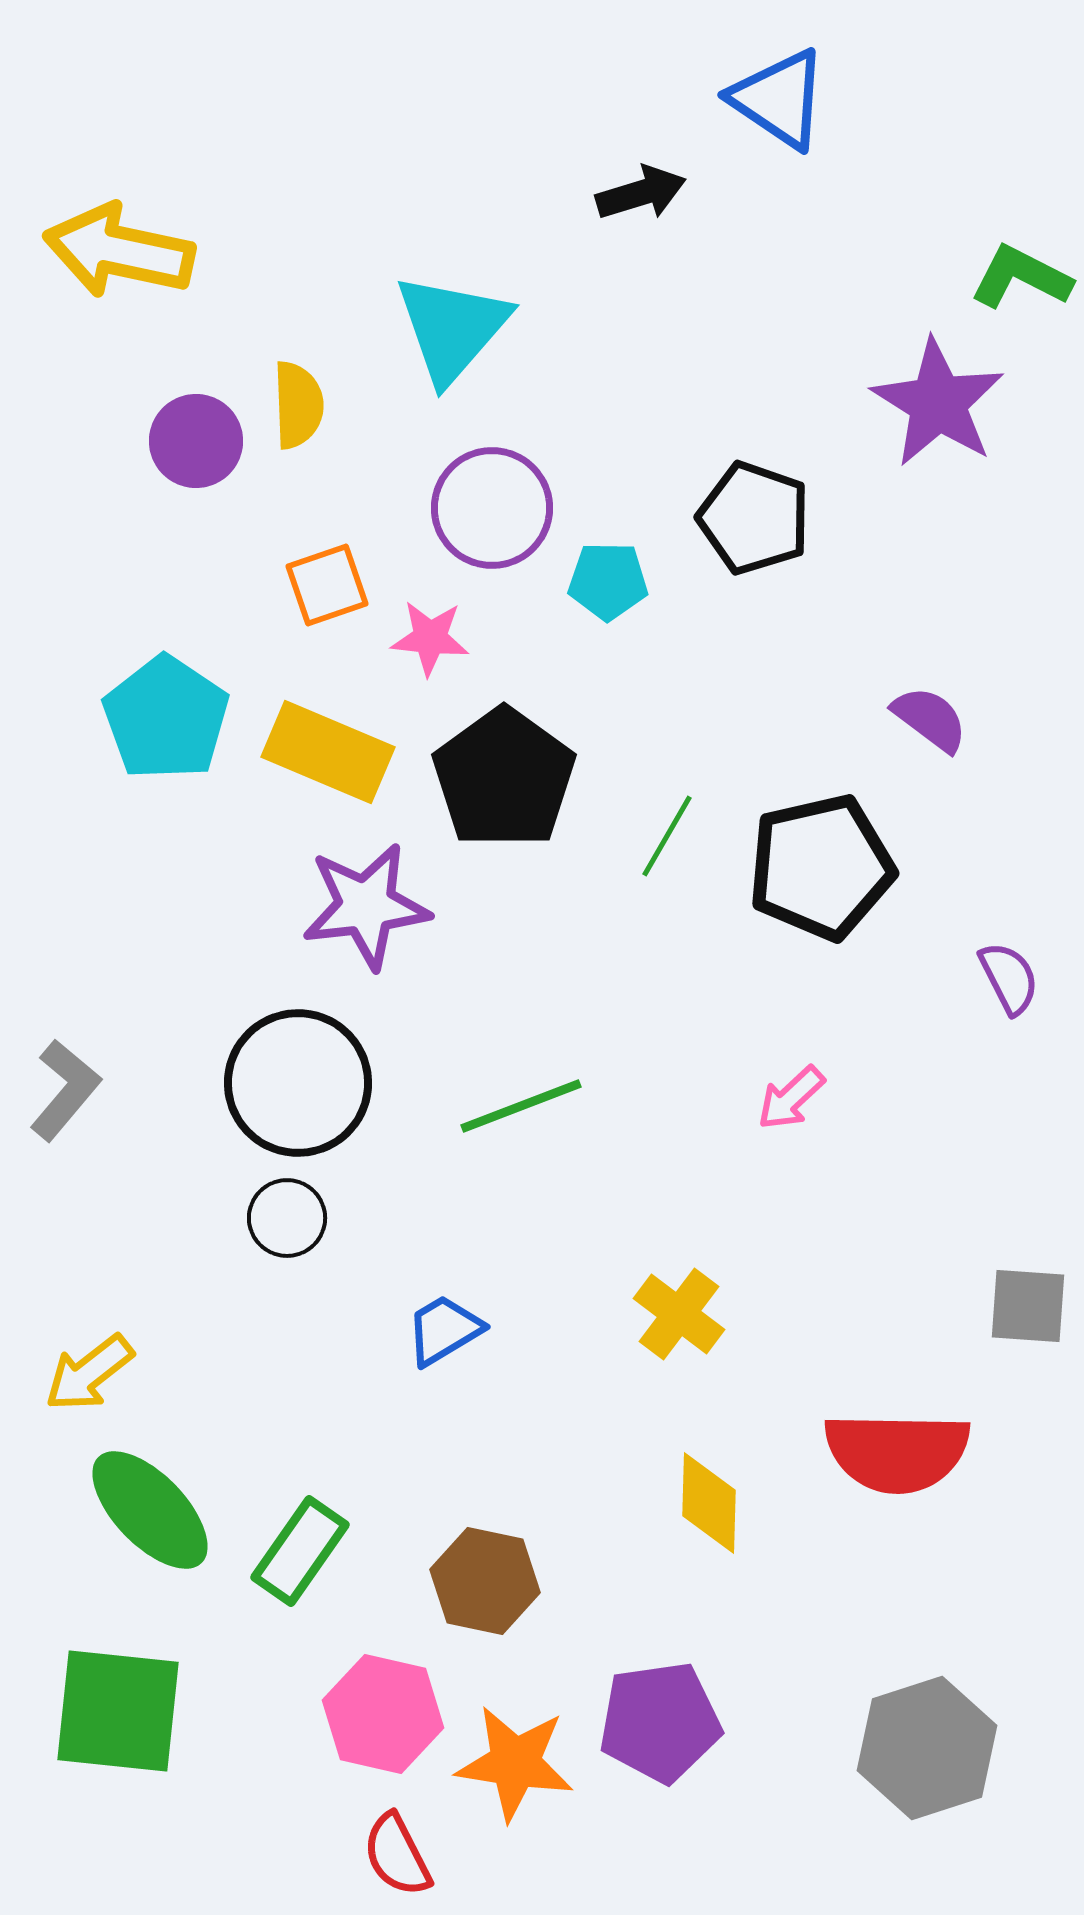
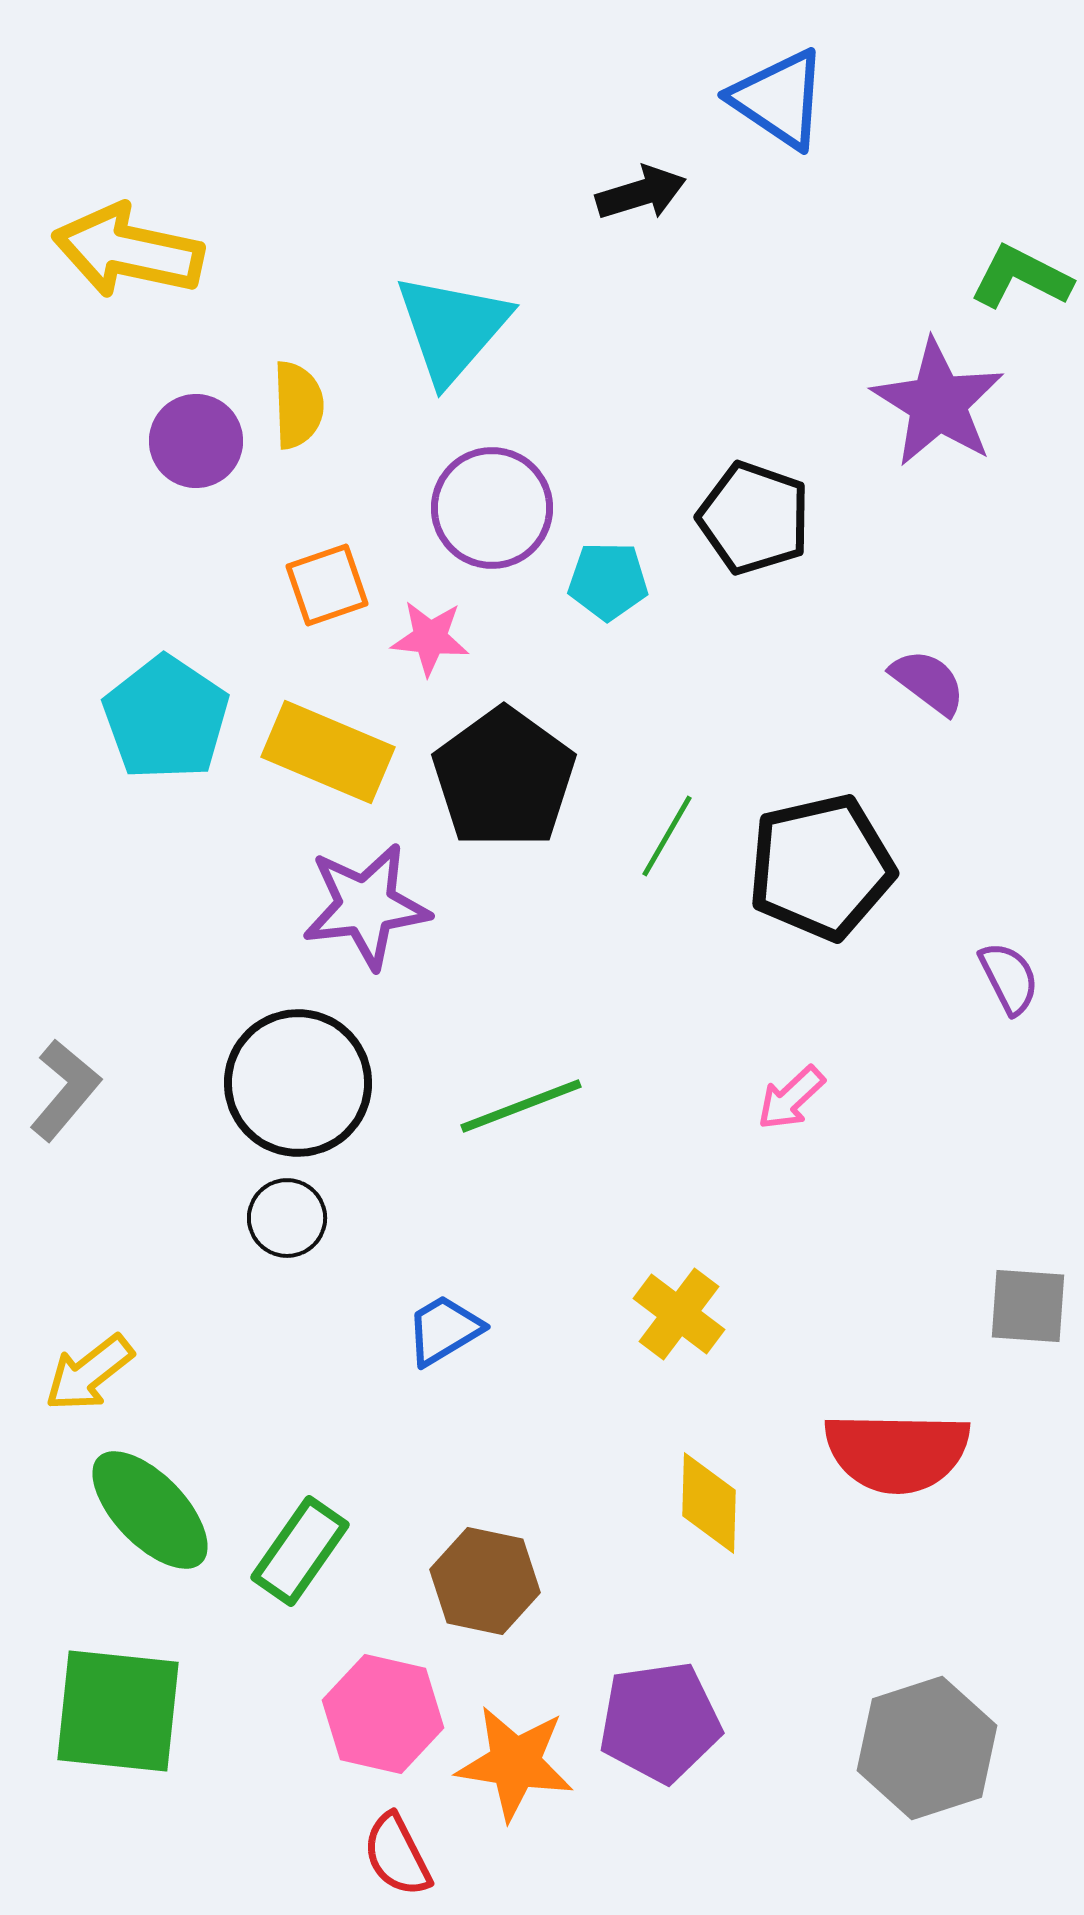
yellow arrow at (119, 251): moved 9 px right
purple semicircle at (930, 719): moved 2 px left, 37 px up
